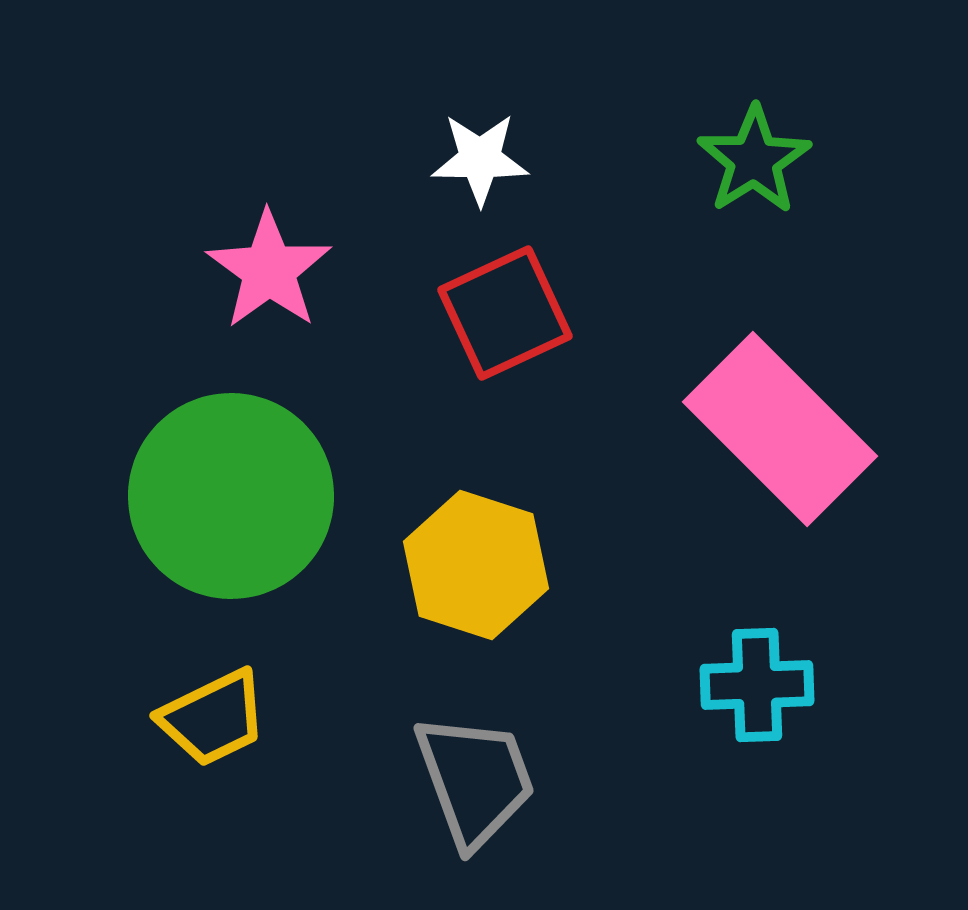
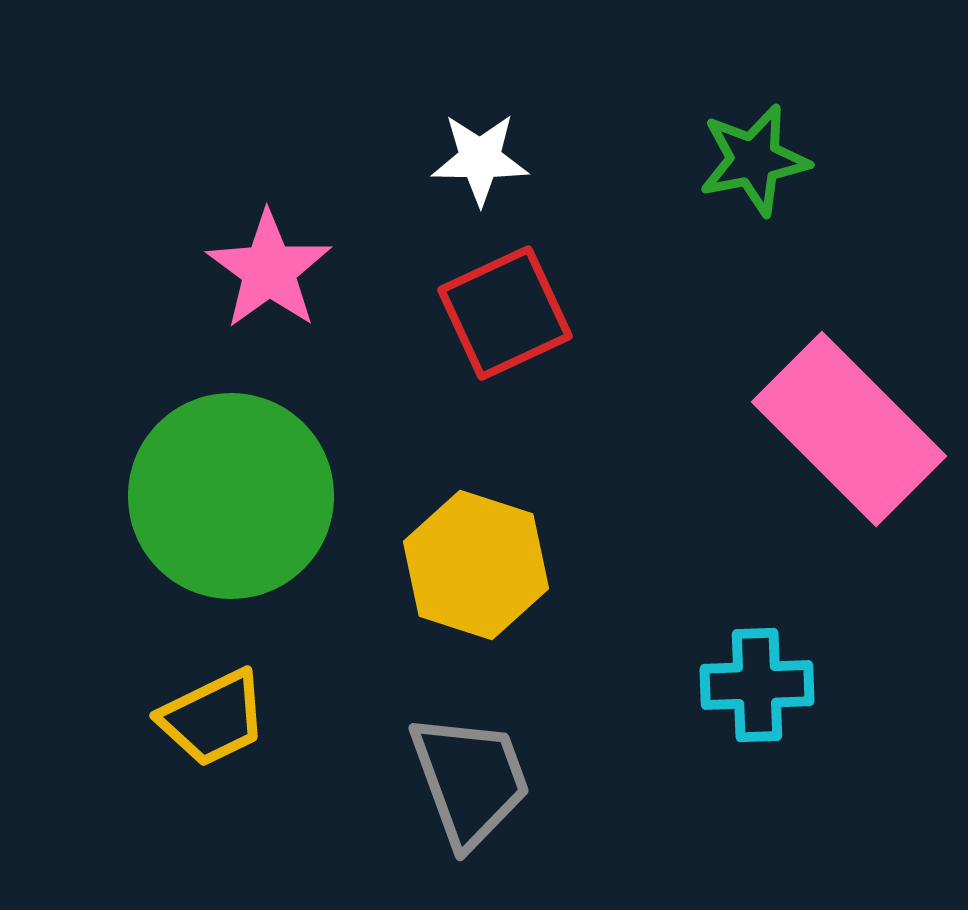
green star: rotated 21 degrees clockwise
pink rectangle: moved 69 px right
gray trapezoid: moved 5 px left
